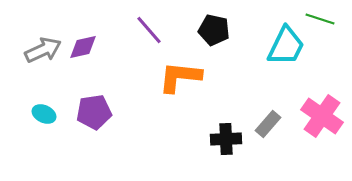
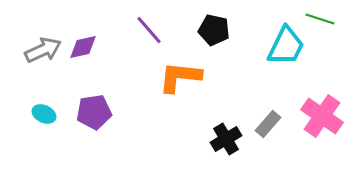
black cross: rotated 28 degrees counterclockwise
